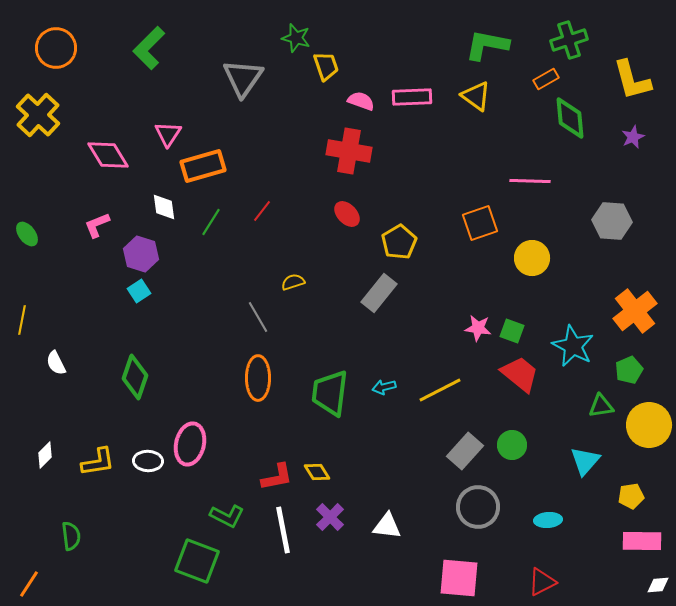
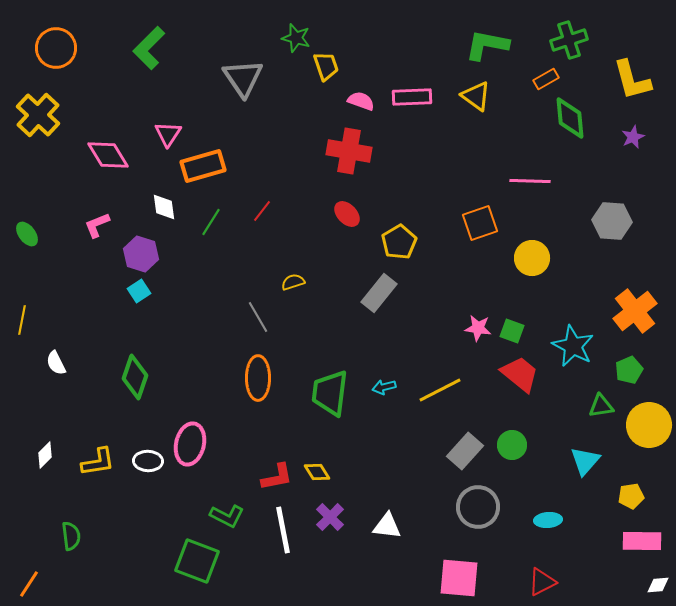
gray triangle at (243, 78): rotated 9 degrees counterclockwise
